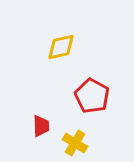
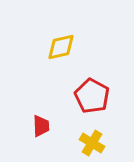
yellow cross: moved 17 px right
